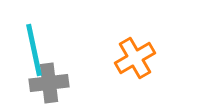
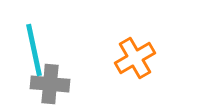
gray cross: moved 1 px right, 1 px down; rotated 12 degrees clockwise
